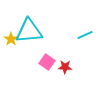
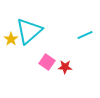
cyan triangle: rotated 36 degrees counterclockwise
